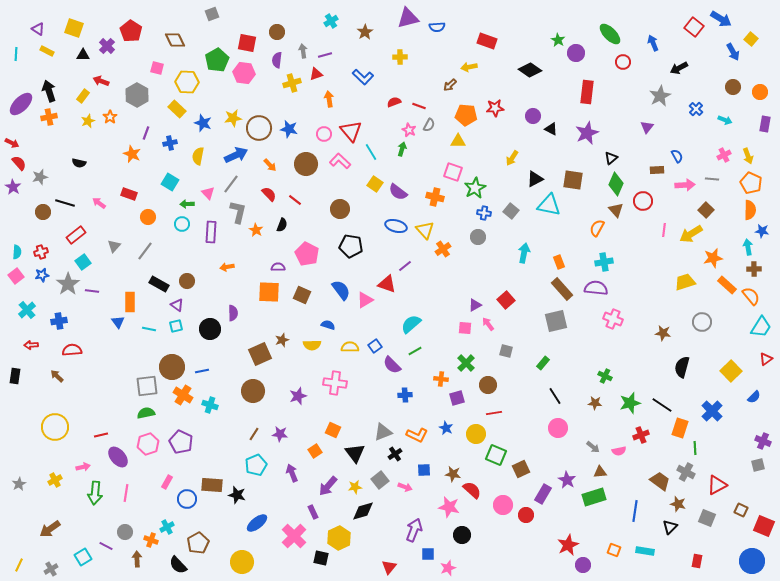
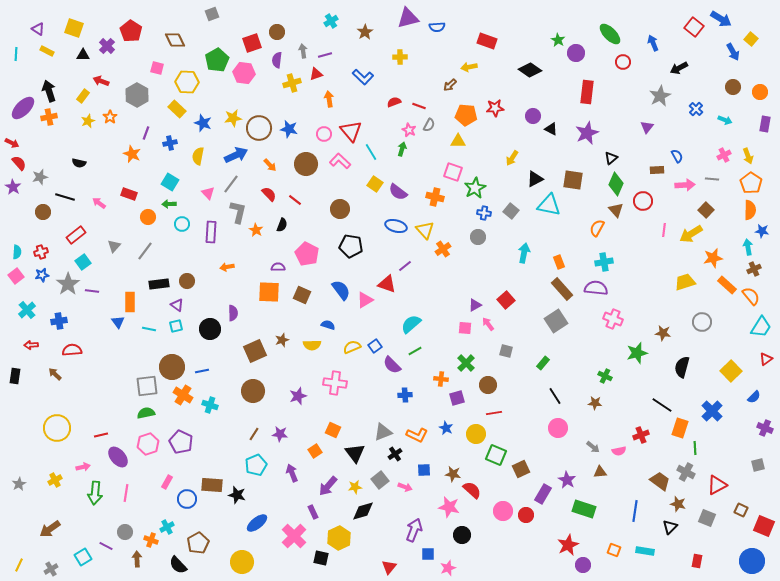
red square at (247, 43): moved 5 px right; rotated 30 degrees counterclockwise
purple ellipse at (21, 104): moved 2 px right, 4 px down
orange pentagon at (751, 183): rotated 10 degrees clockwise
black line at (65, 203): moved 6 px up
green arrow at (187, 204): moved 18 px left
brown cross at (754, 269): rotated 24 degrees counterclockwise
black rectangle at (159, 284): rotated 36 degrees counterclockwise
gray square at (556, 321): rotated 20 degrees counterclockwise
yellow semicircle at (350, 347): moved 2 px right; rotated 24 degrees counterclockwise
brown square at (260, 354): moved 5 px left, 3 px up
brown arrow at (57, 376): moved 2 px left, 2 px up
green star at (630, 403): moved 7 px right, 50 px up
yellow circle at (55, 427): moved 2 px right, 1 px down
purple cross at (763, 441): moved 2 px right, 13 px up
green rectangle at (594, 497): moved 10 px left, 12 px down; rotated 35 degrees clockwise
pink circle at (503, 505): moved 6 px down
